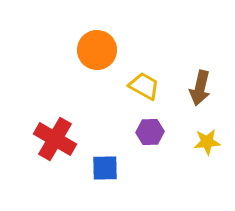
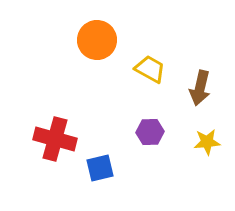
orange circle: moved 10 px up
yellow trapezoid: moved 6 px right, 17 px up
red cross: rotated 15 degrees counterclockwise
blue square: moved 5 px left; rotated 12 degrees counterclockwise
